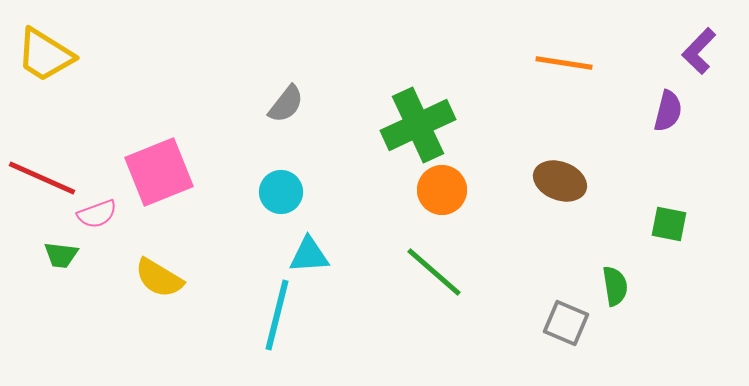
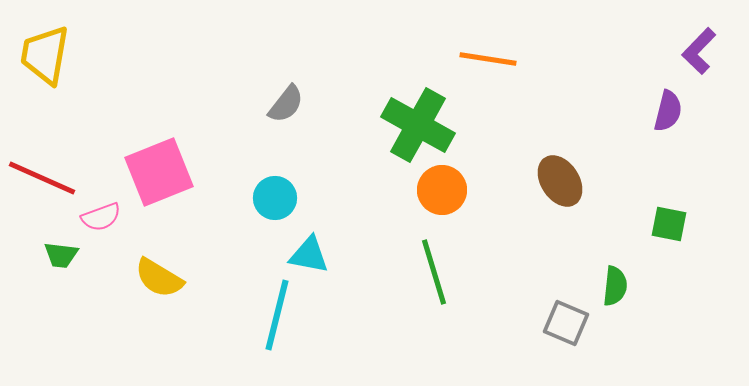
yellow trapezoid: rotated 68 degrees clockwise
orange line: moved 76 px left, 4 px up
green cross: rotated 36 degrees counterclockwise
brown ellipse: rotated 36 degrees clockwise
cyan circle: moved 6 px left, 6 px down
pink semicircle: moved 4 px right, 3 px down
cyan triangle: rotated 15 degrees clockwise
green line: rotated 32 degrees clockwise
green semicircle: rotated 15 degrees clockwise
